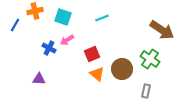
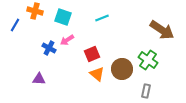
orange cross: rotated 28 degrees clockwise
green cross: moved 2 px left, 1 px down
